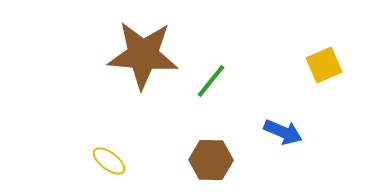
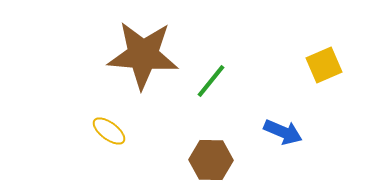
yellow ellipse: moved 30 px up
